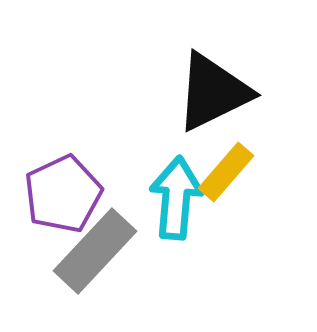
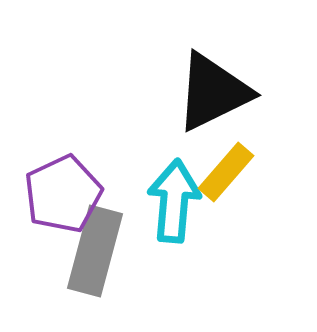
cyan arrow: moved 2 px left, 3 px down
gray rectangle: rotated 28 degrees counterclockwise
